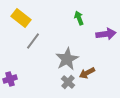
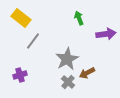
purple cross: moved 10 px right, 4 px up
